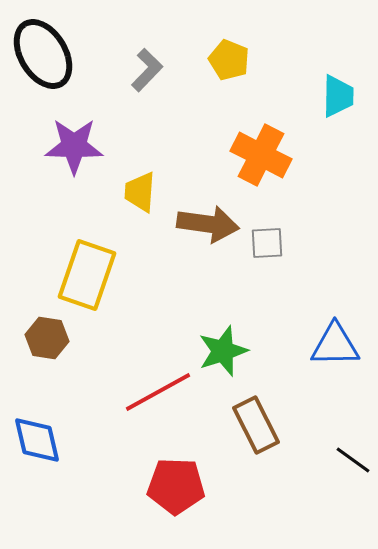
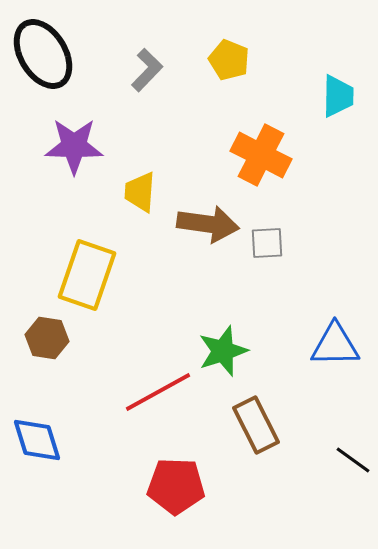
blue diamond: rotated 4 degrees counterclockwise
